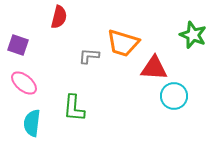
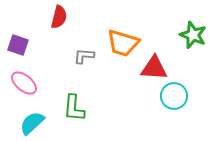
gray L-shape: moved 5 px left
cyan semicircle: rotated 40 degrees clockwise
